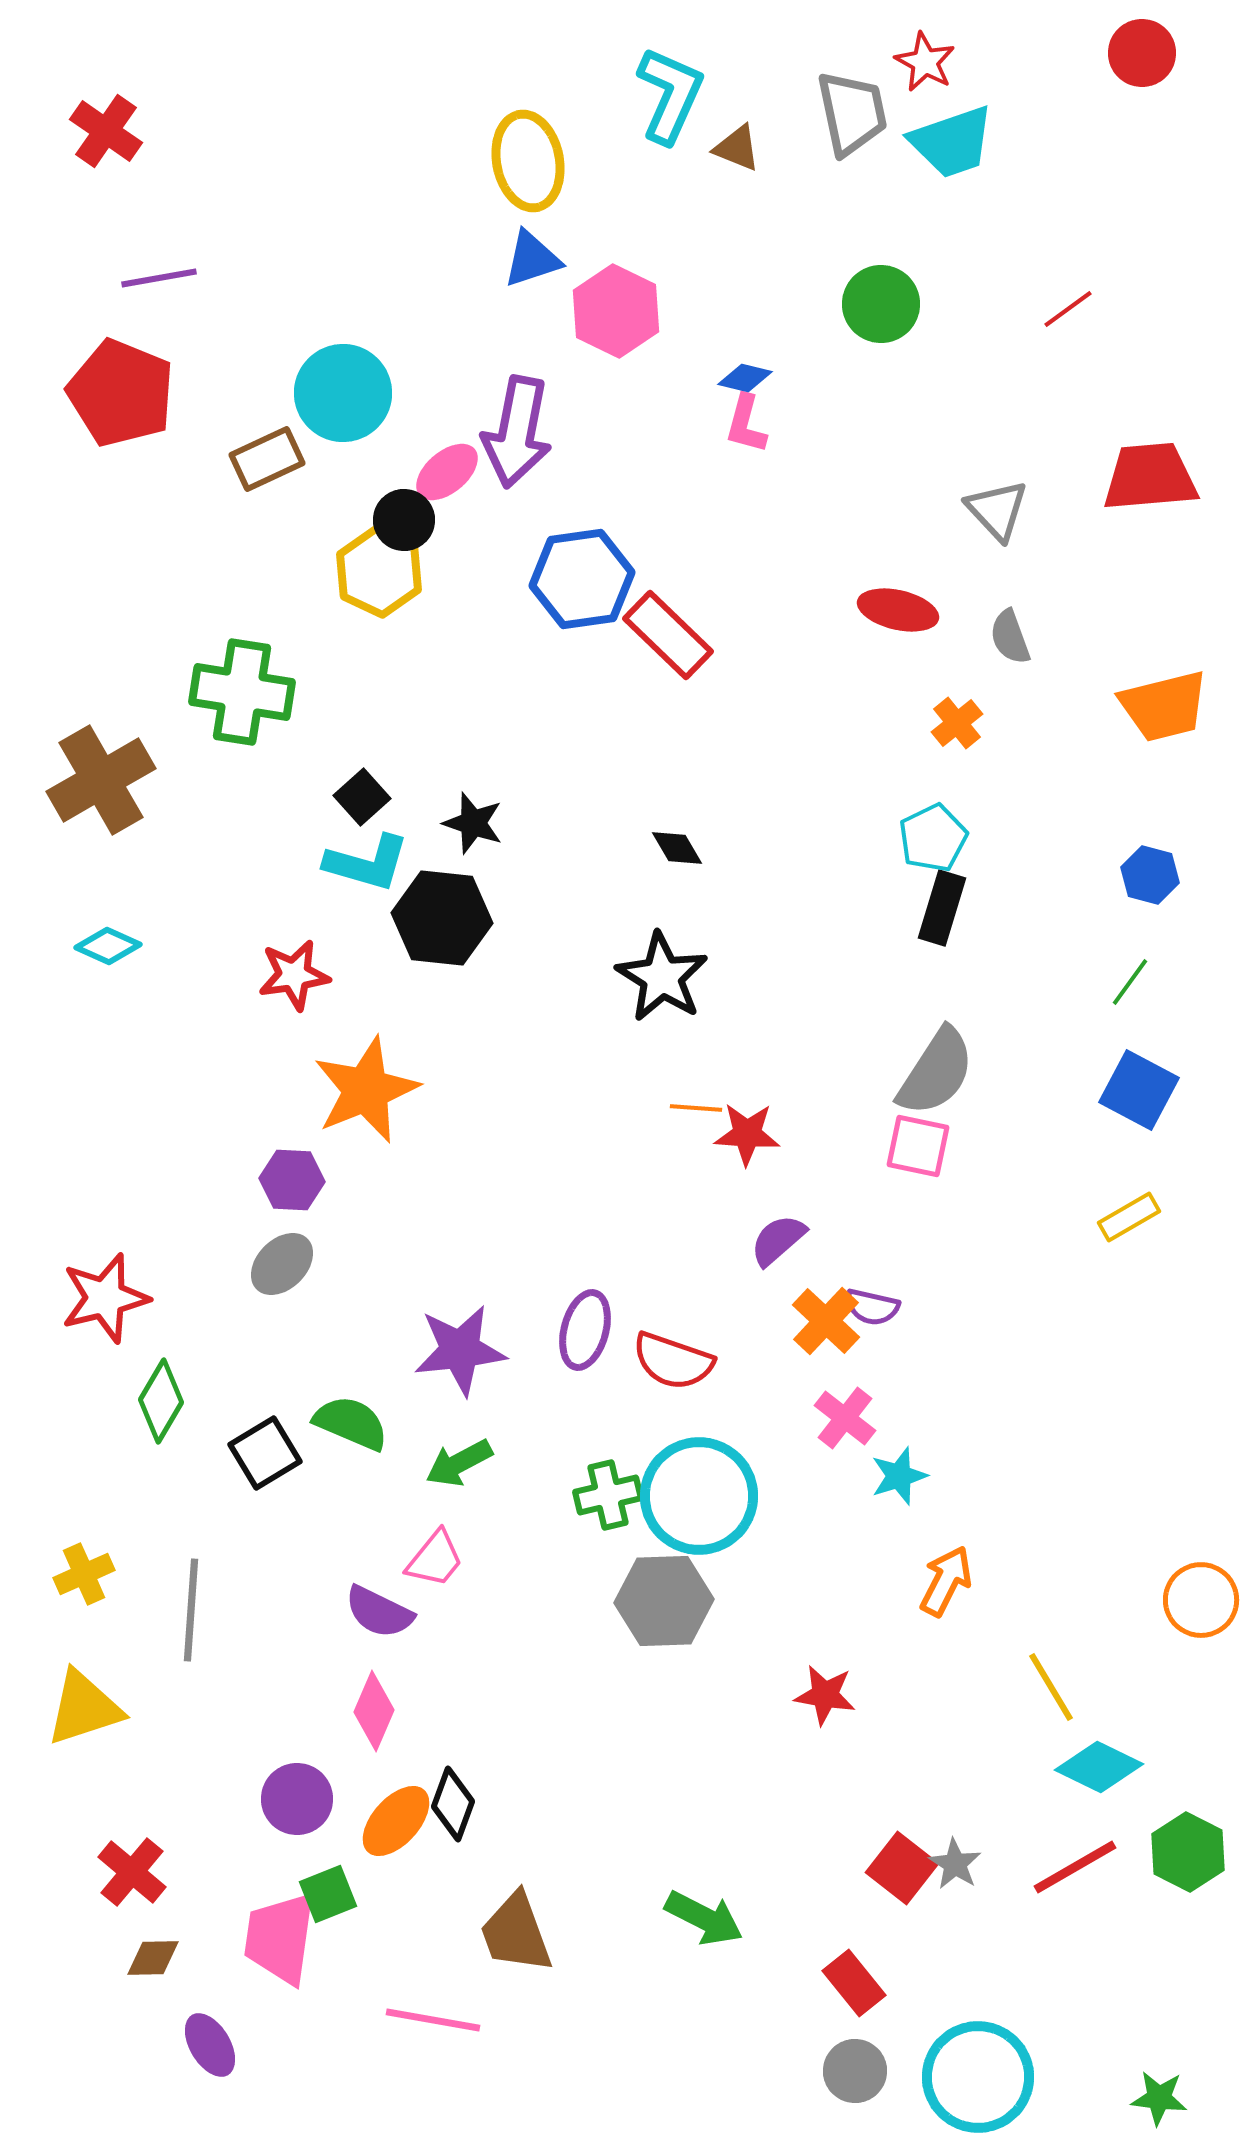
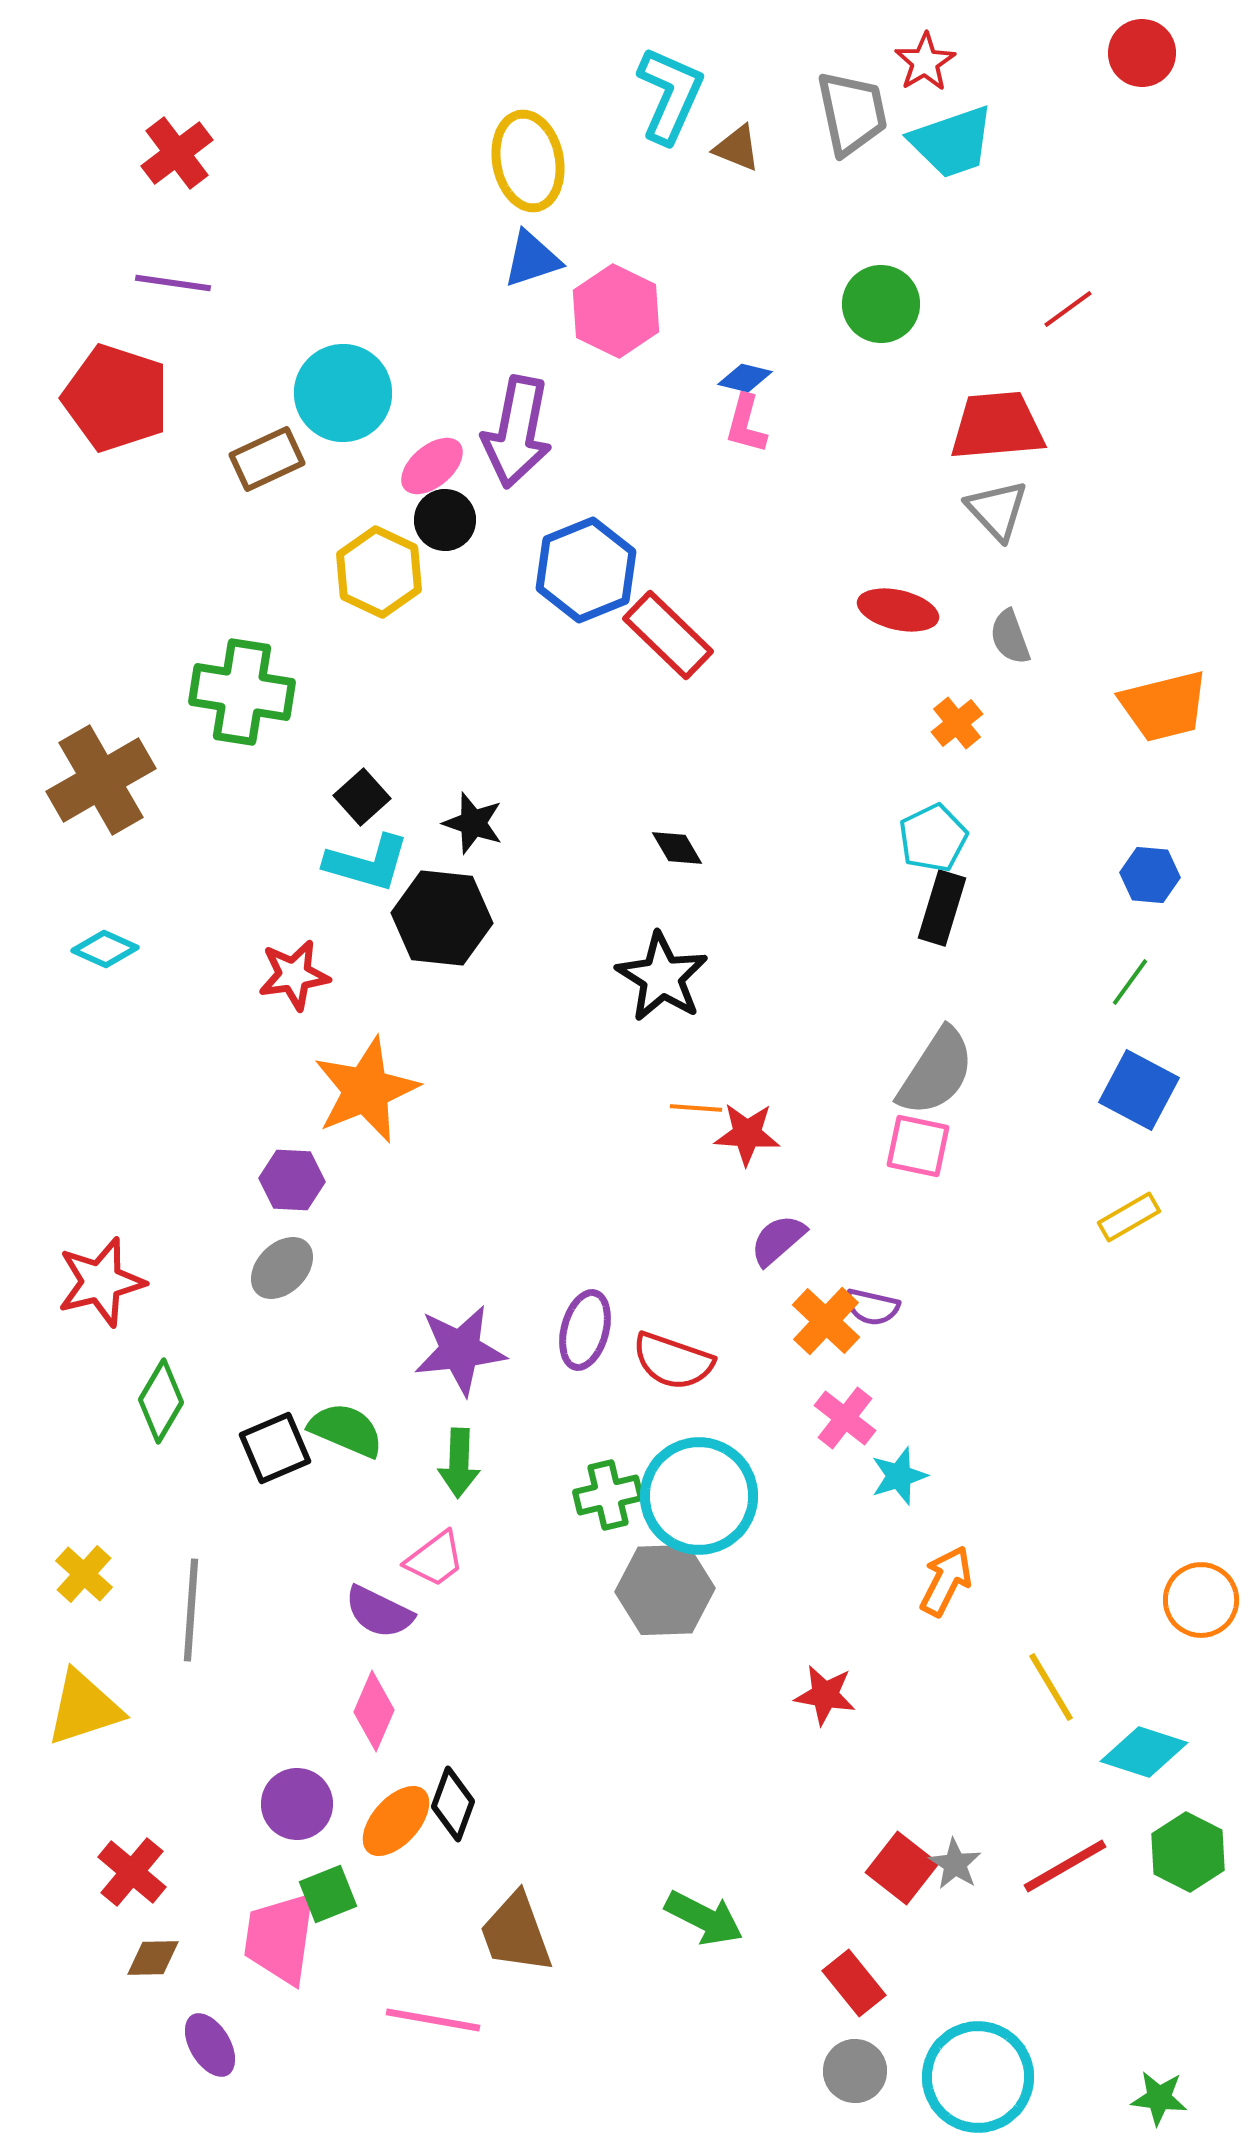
red star at (925, 62): rotated 12 degrees clockwise
red cross at (106, 131): moved 71 px right, 22 px down; rotated 18 degrees clockwise
purple line at (159, 278): moved 14 px right, 5 px down; rotated 18 degrees clockwise
red pentagon at (121, 393): moved 5 px left, 5 px down; rotated 4 degrees counterclockwise
pink ellipse at (447, 472): moved 15 px left, 6 px up
red trapezoid at (1150, 477): moved 153 px left, 51 px up
black circle at (404, 520): moved 41 px right
blue hexagon at (582, 579): moved 4 px right, 9 px up; rotated 14 degrees counterclockwise
blue hexagon at (1150, 875): rotated 10 degrees counterclockwise
cyan diamond at (108, 946): moved 3 px left, 3 px down
gray ellipse at (282, 1264): moved 4 px down
red star at (105, 1298): moved 4 px left, 16 px up
green semicircle at (351, 1423): moved 5 px left, 7 px down
black square at (265, 1453): moved 10 px right, 5 px up; rotated 8 degrees clockwise
green arrow at (459, 1463): rotated 60 degrees counterclockwise
pink trapezoid at (435, 1559): rotated 14 degrees clockwise
yellow cross at (84, 1574): rotated 24 degrees counterclockwise
gray hexagon at (664, 1601): moved 1 px right, 11 px up
cyan diamond at (1099, 1767): moved 45 px right, 15 px up; rotated 8 degrees counterclockwise
purple circle at (297, 1799): moved 5 px down
red line at (1075, 1867): moved 10 px left, 1 px up
